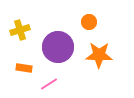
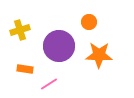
purple circle: moved 1 px right, 1 px up
orange rectangle: moved 1 px right, 1 px down
